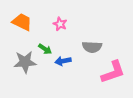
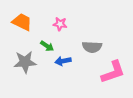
pink star: rotated 16 degrees counterclockwise
green arrow: moved 2 px right, 3 px up
